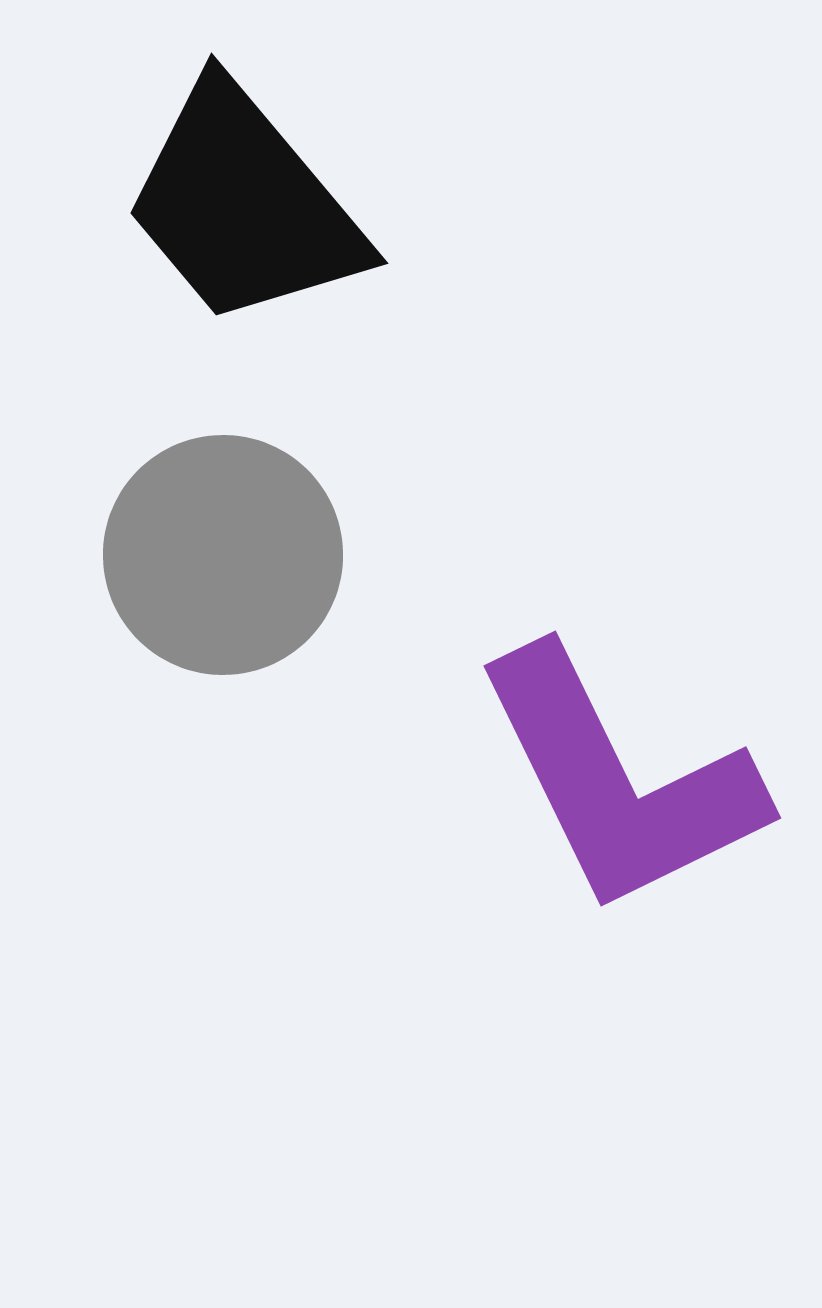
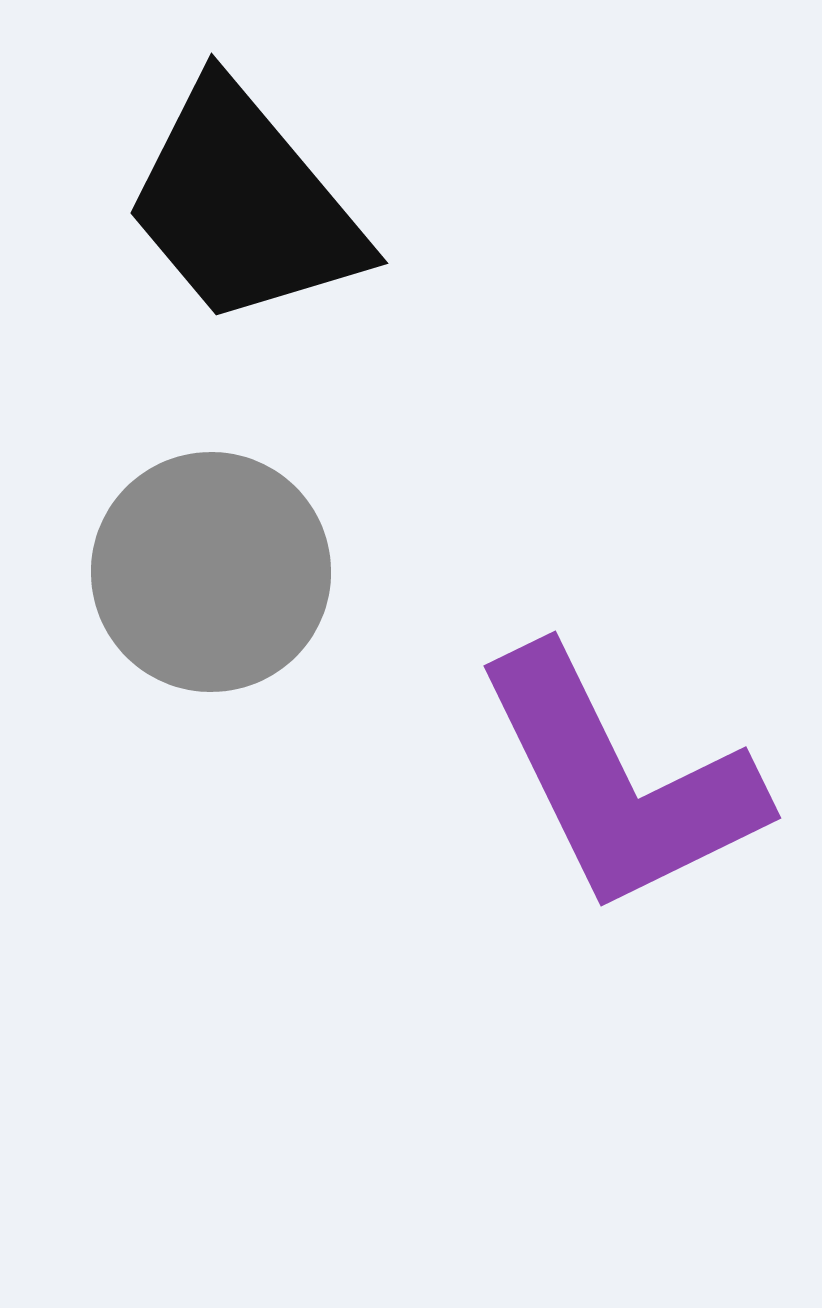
gray circle: moved 12 px left, 17 px down
